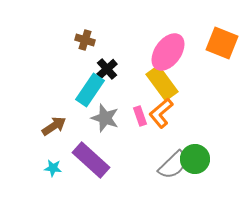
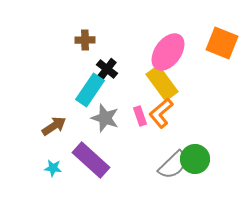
brown cross: rotated 18 degrees counterclockwise
black cross: rotated 10 degrees counterclockwise
